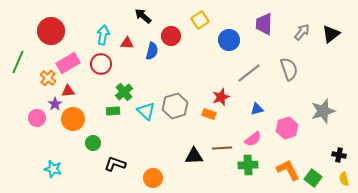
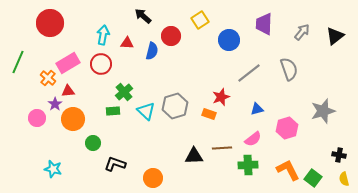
red circle at (51, 31): moved 1 px left, 8 px up
black triangle at (331, 34): moved 4 px right, 2 px down
